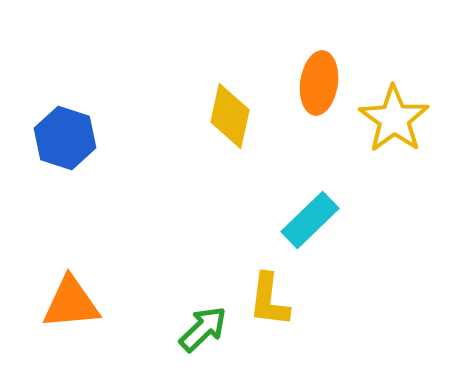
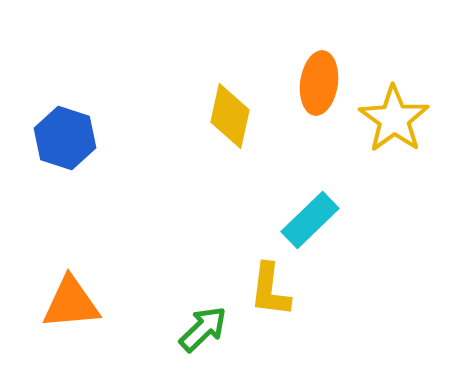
yellow L-shape: moved 1 px right, 10 px up
